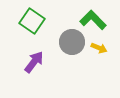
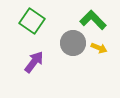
gray circle: moved 1 px right, 1 px down
